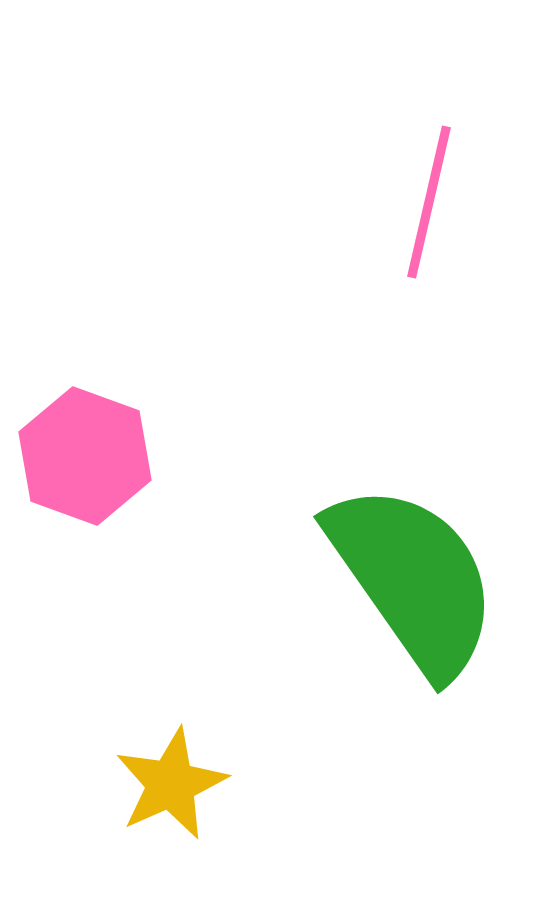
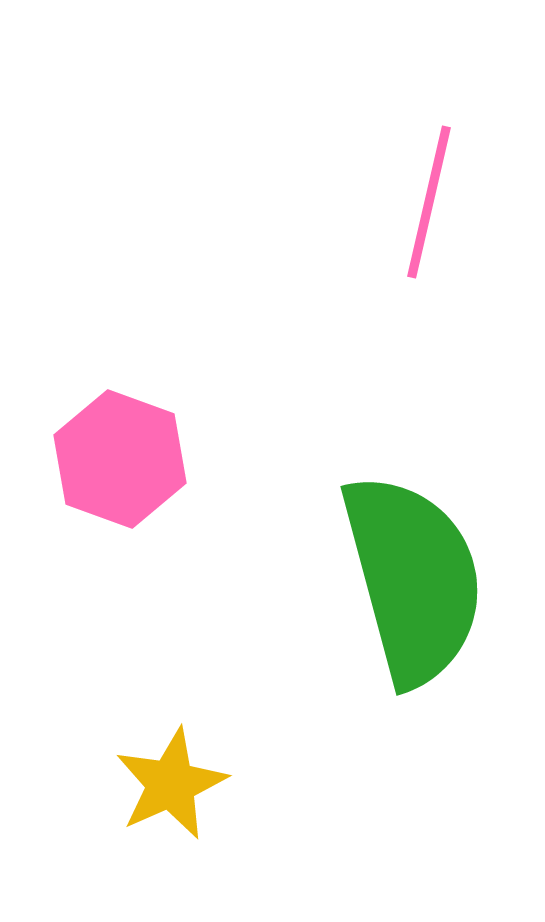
pink hexagon: moved 35 px right, 3 px down
green semicircle: rotated 20 degrees clockwise
